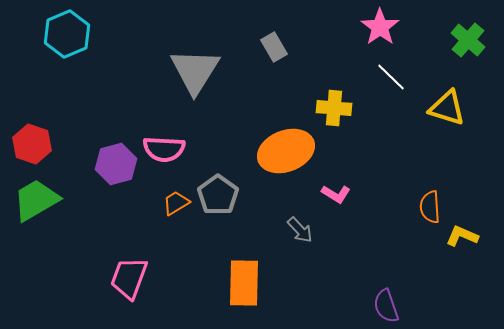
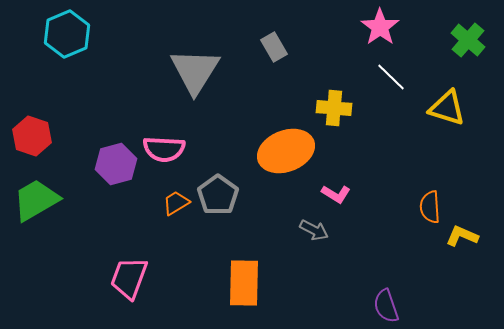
red hexagon: moved 8 px up
gray arrow: moved 14 px right; rotated 20 degrees counterclockwise
